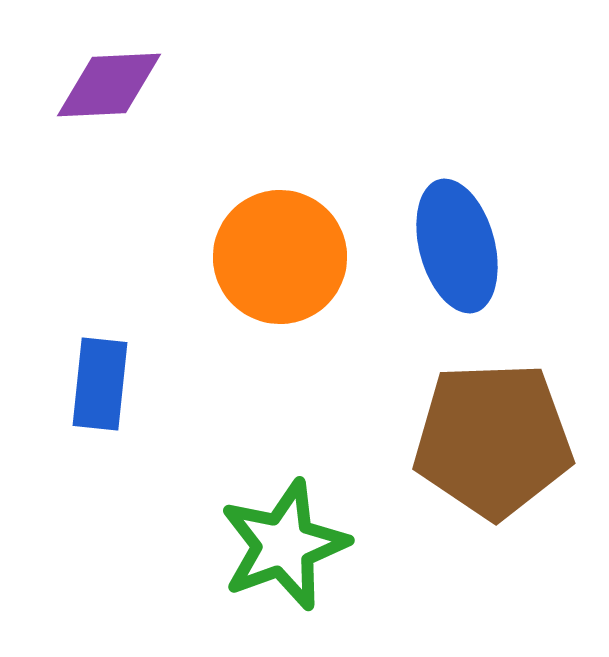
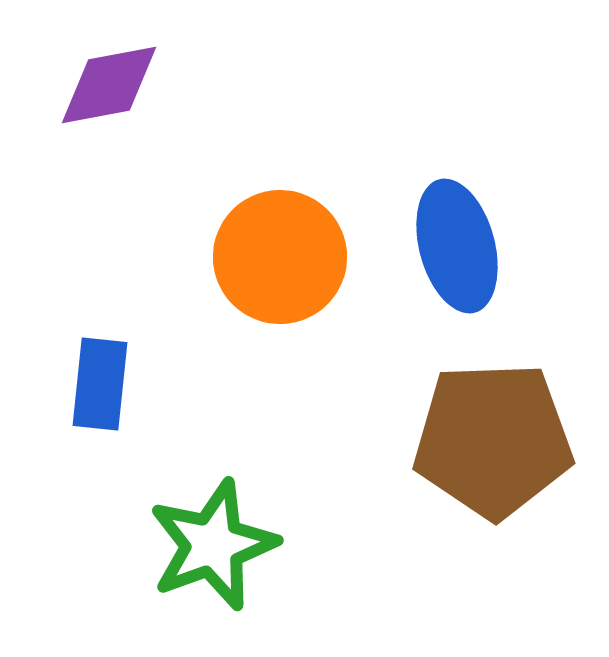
purple diamond: rotated 8 degrees counterclockwise
green star: moved 71 px left
